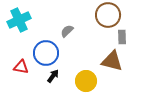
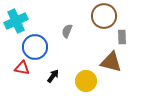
brown circle: moved 4 px left, 1 px down
cyan cross: moved 3 px left, 1 px down
gray semicircle: rotated 24 degrees counterclockwise
blue circle: moved 11 px left, 6 px up
brown triangle: moved 1 px left, 1 px down
red triangle: moved 1 px right, 1 px down
